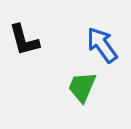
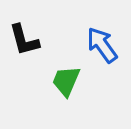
green trapezoid: moved 16 px left, 6 px up
